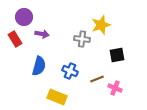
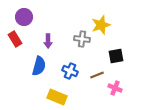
purple arrow: moved 6 px right, 7 px down; rotated 80 degrees clockwise
black square: moved 1 px left, 1 px down
brown line: moved 4 px up
